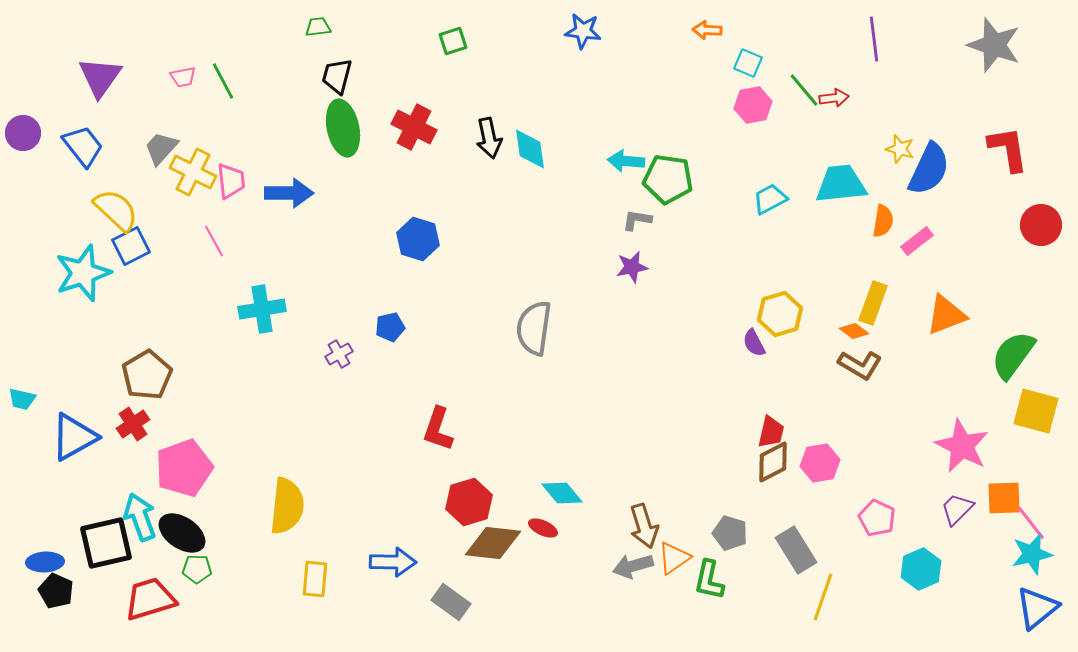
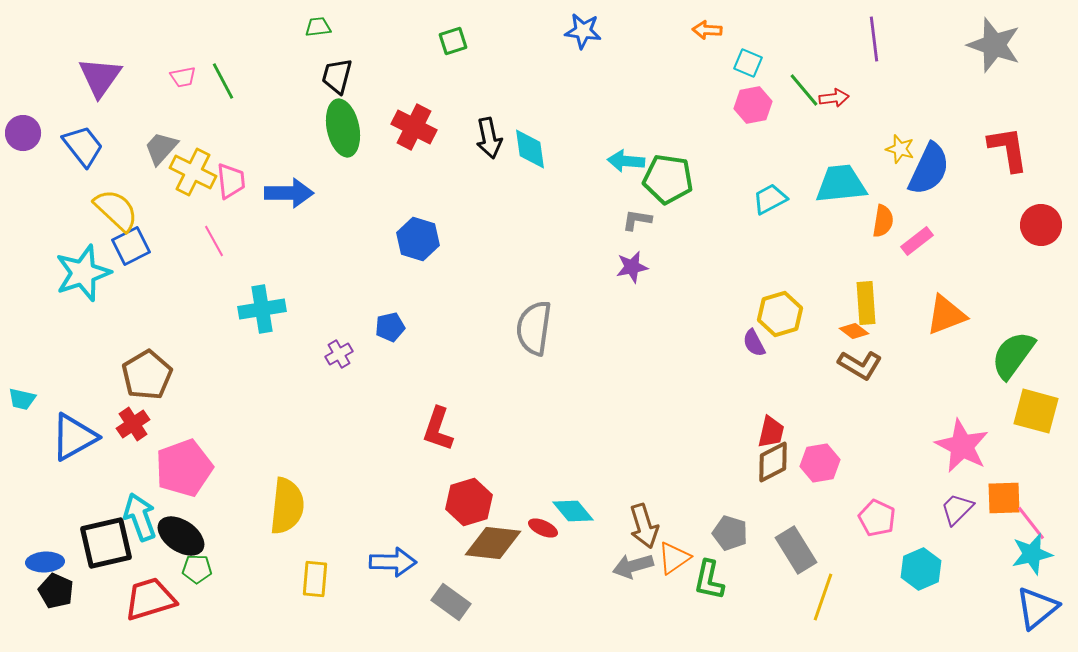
yellow rectangle at (873, 303): moved 7 px left; rotated 24 degrees counterclockwise
cyan diamond at (562, 493): moved 11 px right, 18 px down
black ellipse at (182, 533): moved 1 px left, 3 px down
